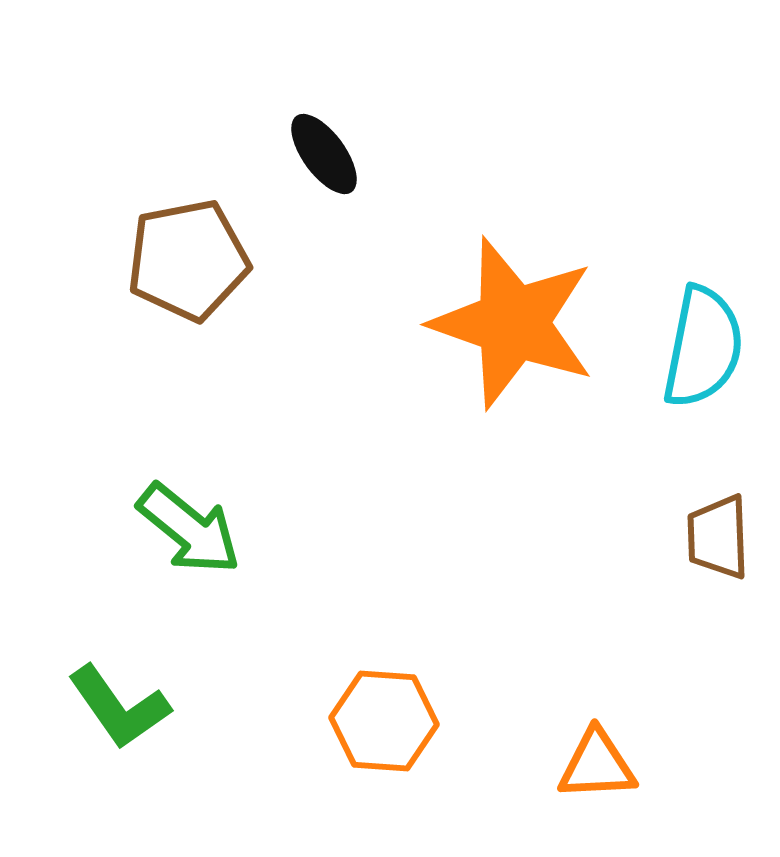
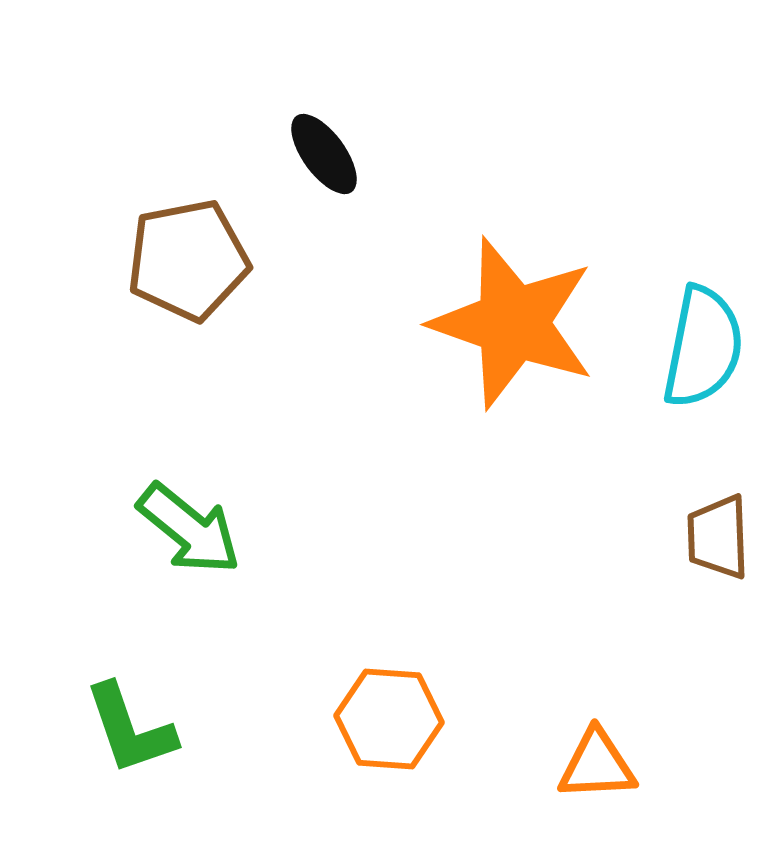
green L-shape: moved 11 px right, 22 px down; rotated 16 degrees clockwise
orange hexagon: moved 5 px right, 2 px up
